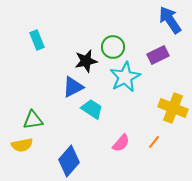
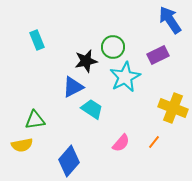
green triangle: moved 2 px right
